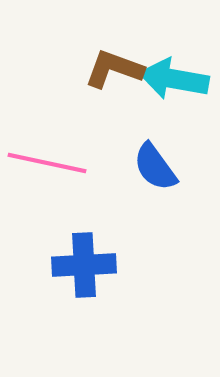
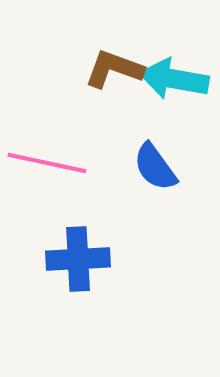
blue cross: moved 6 px left, 6 px up
